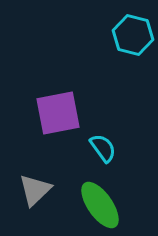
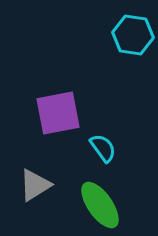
cyan hexagon: rotated 6 degrees counterclockwise
gray triangle: moved 5 px up; rotated 12 degrees clockwise
